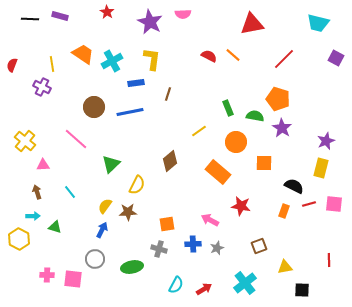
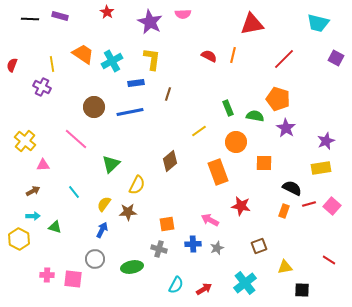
orange line at (233, 55): rotated 63 degrees clockwise
purple star at (282, 128): moved 4 px right
yellow rectangle at (321, 168): rotated 66 degrees clockwise
orange rectangle at (218, 172): rotated 30 degrees clockwise
black semicircle at (294, 186): moved 2 px left, 2 px down
brown arrow at (37, 192): moved 4 px left, 1 px up; rotated 80 degrees clockwise
cyan line at (70, 192): moved 4 px right
pink square at (334, 204): moved 2 px left, 2 px down; rotated 36 degrees clockwise
yellow semicircle at (105, 206): moved 1 px left, 2 px up
red line at (329, 260): rotated 56 degrees counterclockwise
